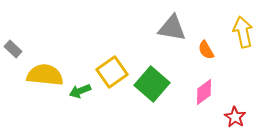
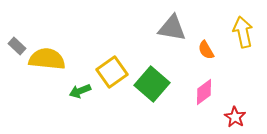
gray rectangle: moved 4 px right, 3 px up
yellow semicircle: moved 2 px right, 16 px up
